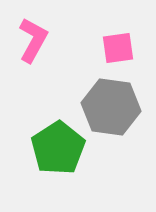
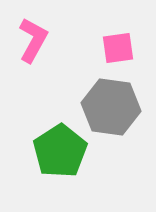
green pentagon: moved 2 px right, 3 px down
